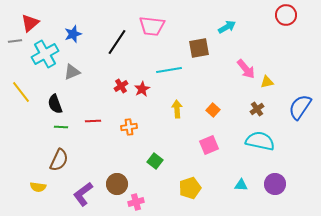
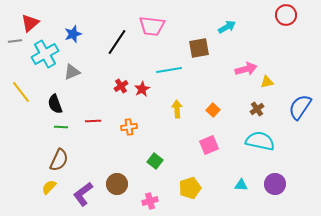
pink arrow: rotated 65 degrees counterclockwise
yellow semicircle: moved 11 px right; rotated 126 degrees clockwise
pink cross: moved 14 px right, 1 px up
